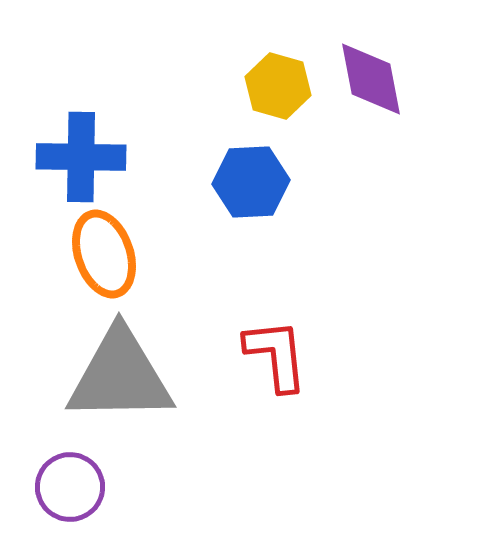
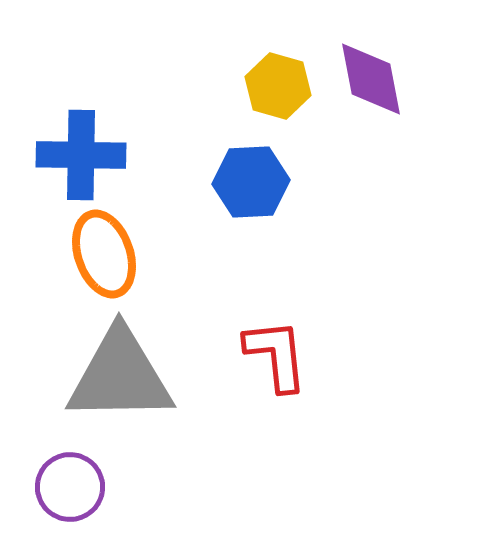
blue cross: moved 2 px up
